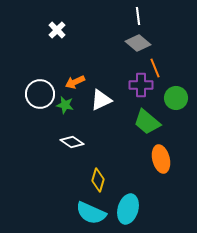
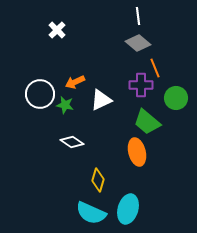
orange ellipse: moved 24 px left, 7 px up
